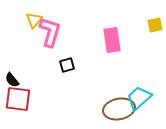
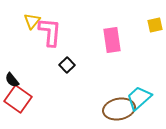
yellow triangle: moved 2 px left, 1 px down
pink L-shape: rotated 12 degrees counterclockwise
black square: rotated 28 degrees counterclockwise
red square: rotated 28 degrees clockwise
